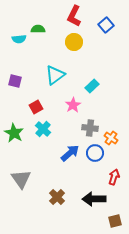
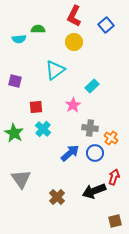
cyan triangle: moved 5 px up
red square: rotated 24 degrees clockwise
black arrow: moved 8 px up; rotated 20 degrees counterclockwise
